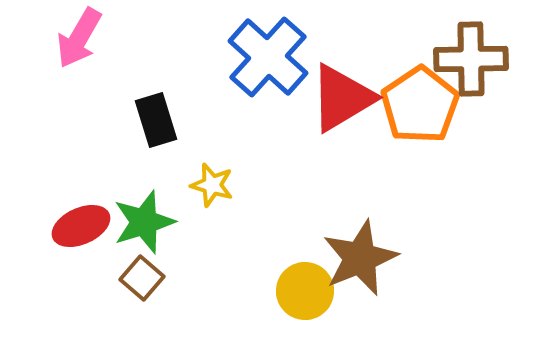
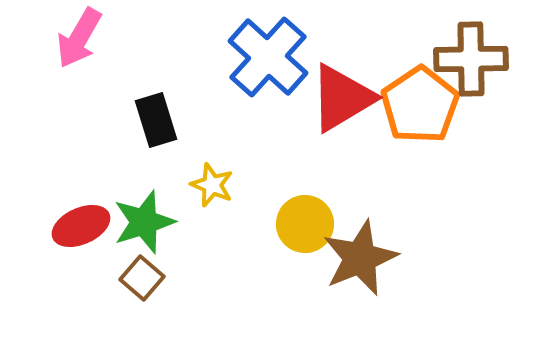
yellow star: rotated 6 degrees clockwise
yellow circle: moved 67 px up
